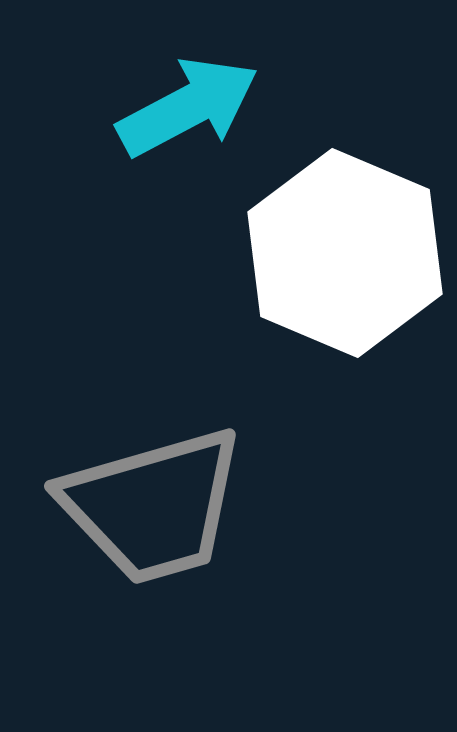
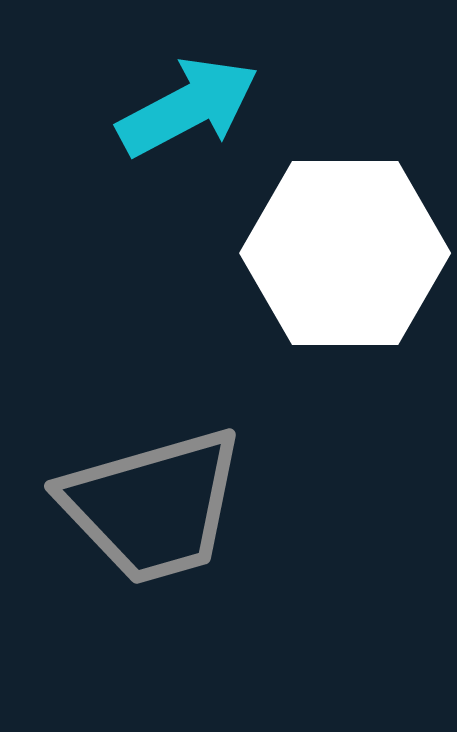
white hexagon: rotated 23 degrees counterclockwise
